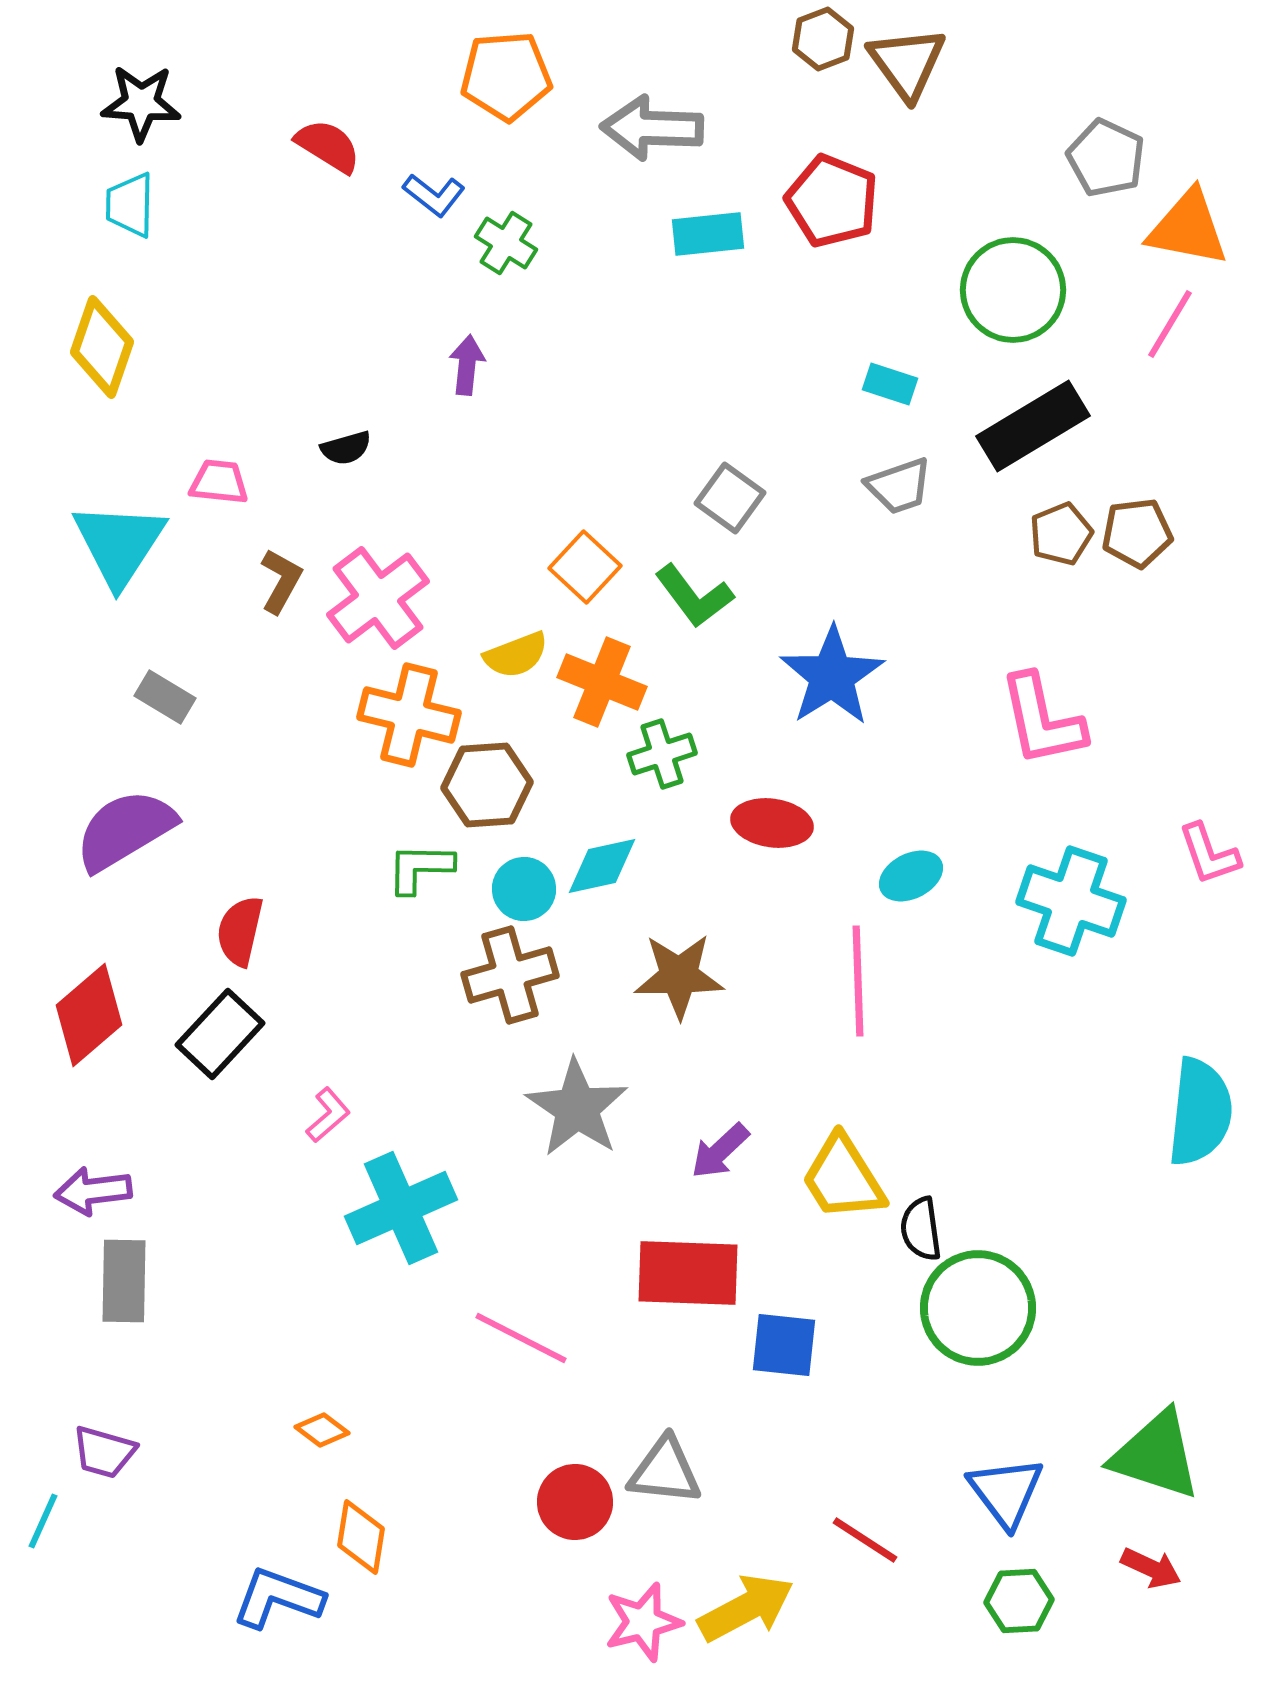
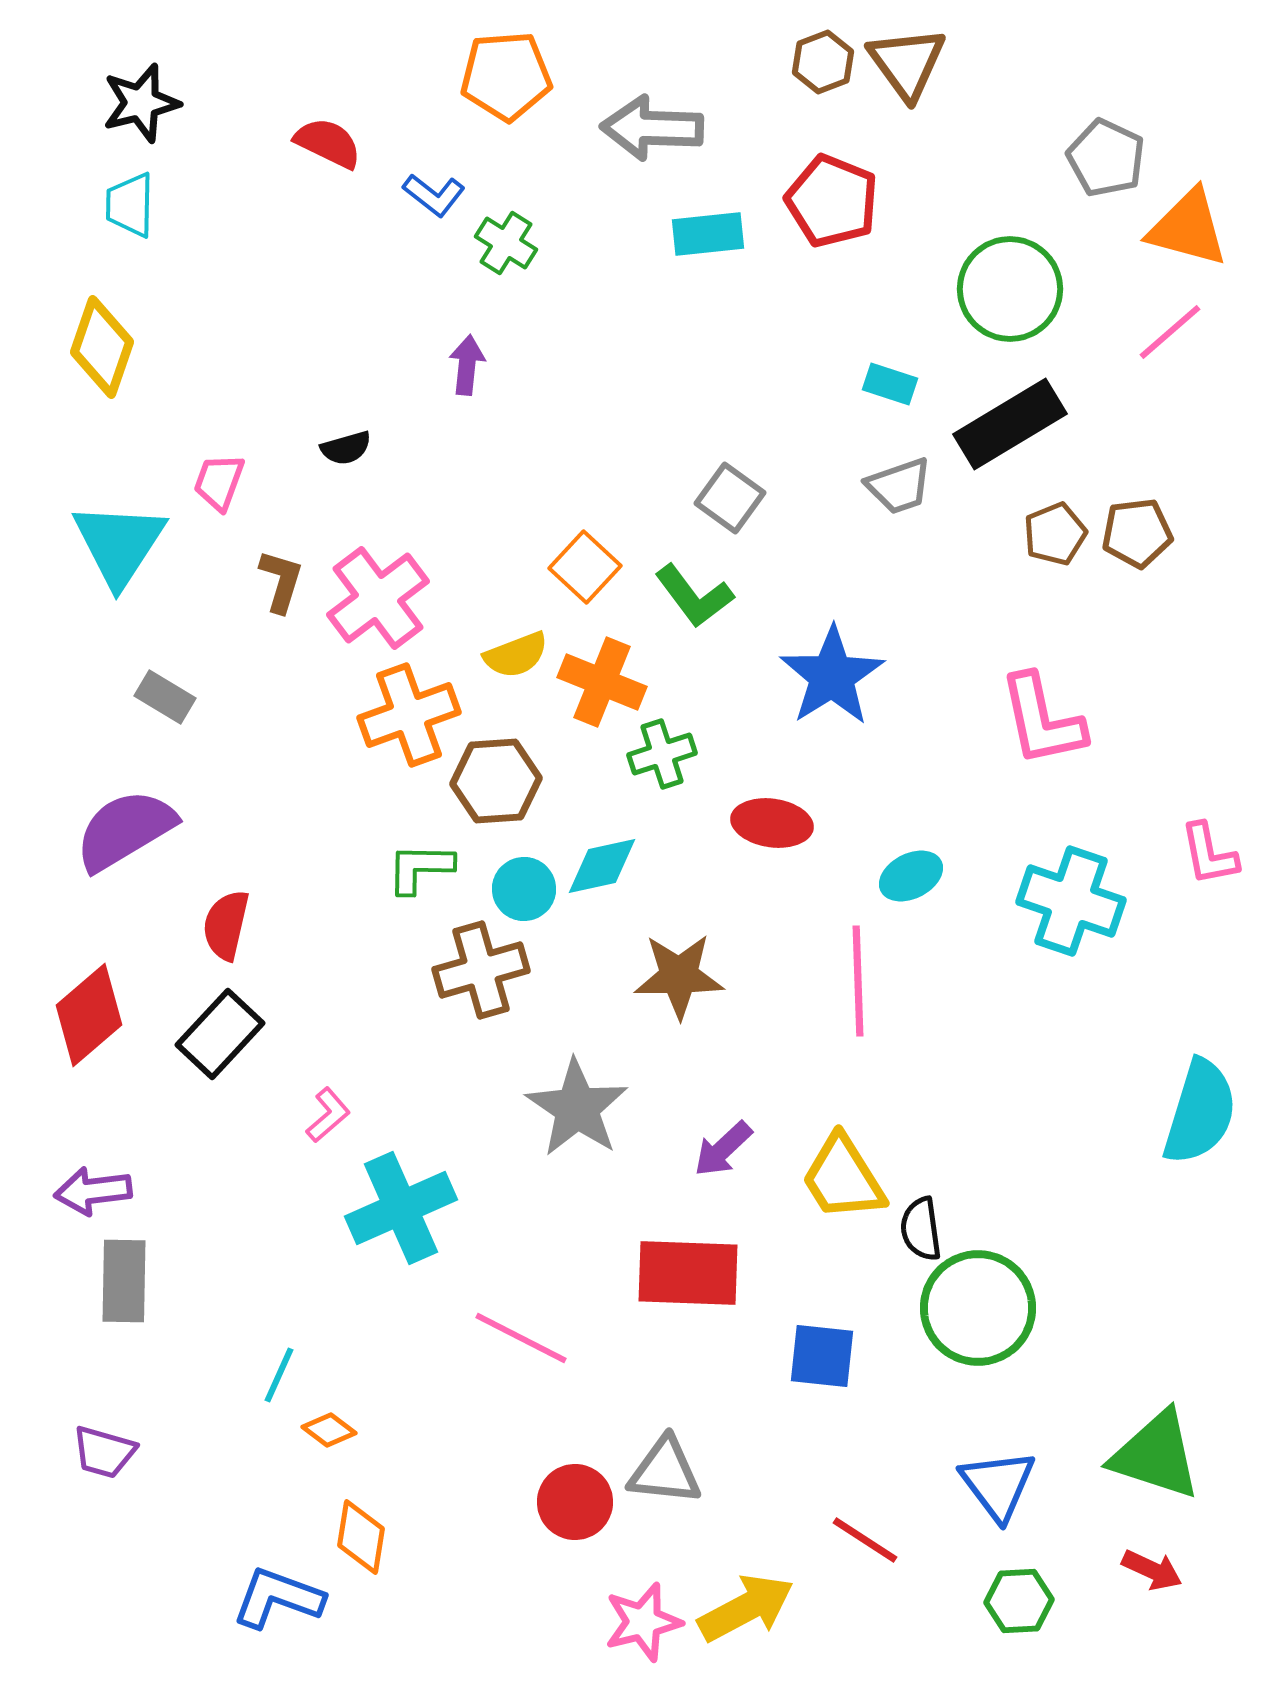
brown hexagon at (823, 39): moved 23 px down
black star at (141, 103): rotated 18 degrees counterclockwise
red semicircle at (328, 146): moved 3 px up; rotated 6 degrees counterclockwise
orange triangle at (1188, 228): rotated 4 degrees clockwise
green circle at (1013, 290): moved 3 px left, 1 px up
pink line at (1170, 324): moved 8 px down; rotated 18 degrees clockwise
black rectangle at (1033, 426): moved 23 px left, 2 px up
pink trapezoid at (219, 482): rotated 76 degrees counterclockwise
brown pentagon at (1061, 534): moved 6 px left
brown L-shape at (281, 581): rotated 12 degrees counterclockwise
orange cross at (409, 715): rotated 34 degrees counterclockwise
brown hexagon at (487, 785): moved 9 px right, 4 px up
pink L-shape at (1209, 854): rotated 8 degrees clockwise
red semicircle at (240, 931): moved 14 px left, 6 px up
brown cross at (510, 975): moved 29 px left, 5 px up
cyan semicircle at (1200, 1112): rotated 11 degrees clockwise
purple arrow at (720, 1151): moved 3 px right, 2 px up
blue square at (784, 1345): moved 38 px right, 11 px down
orange diamond at (322, 1430): moved 7 px right
blue triangle at (1006, 1492): moved 8 px left, 7 px up
cyan line at (43, 1521): moved 236 px right, 146 px up
red arrow at (1151, 1568): moved 1 px right, 2 px down
